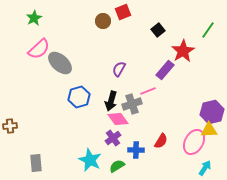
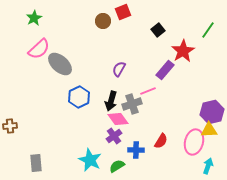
gray ellipse: moved 1 px down
blue hexagon: rotated 10 degrees counterclockwise
purple cross: moved 1 px right, 2 px up
pink ellipse: rotated 15 degrees counterclockwise
cyan arrow: moved 3 px right, 2 px up; rotated 14 degrees counterclockwise
